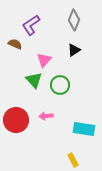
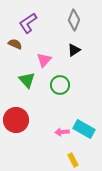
purple L-shape: moved 3 px left, 2 px up
green triangle: moved 7 px left
pink arrow: moved 16 px right, 16 px down
cyan rectangle: rotated 20 degrees clockwise
